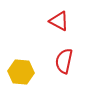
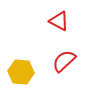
red semicircle: rotated 35 degrees clockwise
